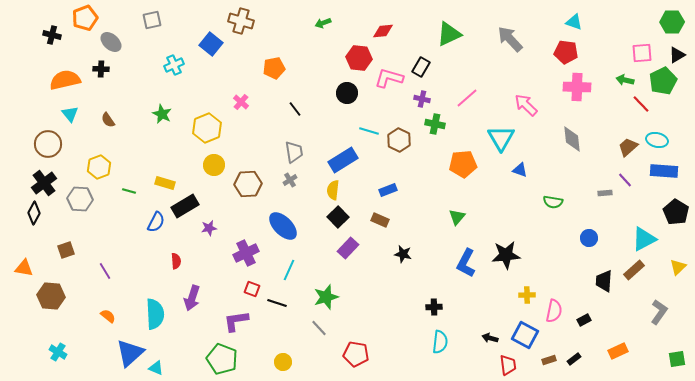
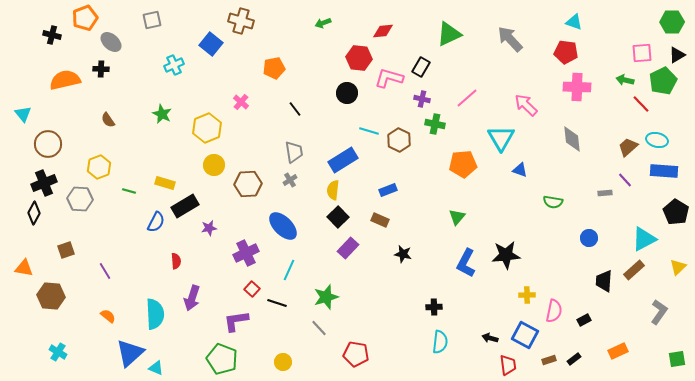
cyan triangle at (70, 114): moved 47 px left
black cross at (44, 183): rotated 15 degrees clockwise
red square at (252, 289): rotated 21 degrees clockwise
